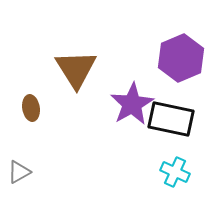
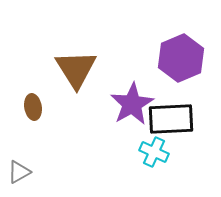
brown ellipse: moved 2 px right, 1 px up
black rectangle: rotated 15 degrees counterclockwise
cyan cross: moved 21 px left, 20 px up
